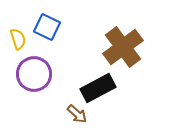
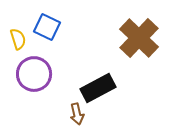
brown cross: moved 16 px right, 9 px up; rotated 9 degrees counterclockwise
brown arrow: rotated 35 degrees clockwise
